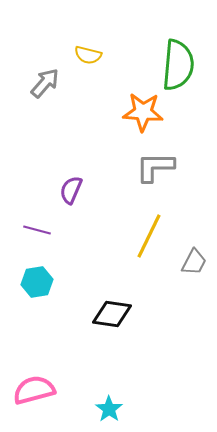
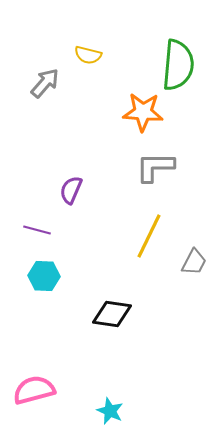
cyan hexagon: moved 7 px right, 6 px up; rotated 12 degrees clockwise
cyan star: moved 1 px right, 2 px down; rotated 12 degrees counterclockwise
